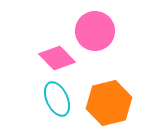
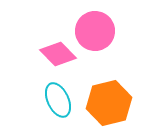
pink diamond: moved 1 px right, 4 px up
cyan ellipse: moved 1 px right, 1 px down
